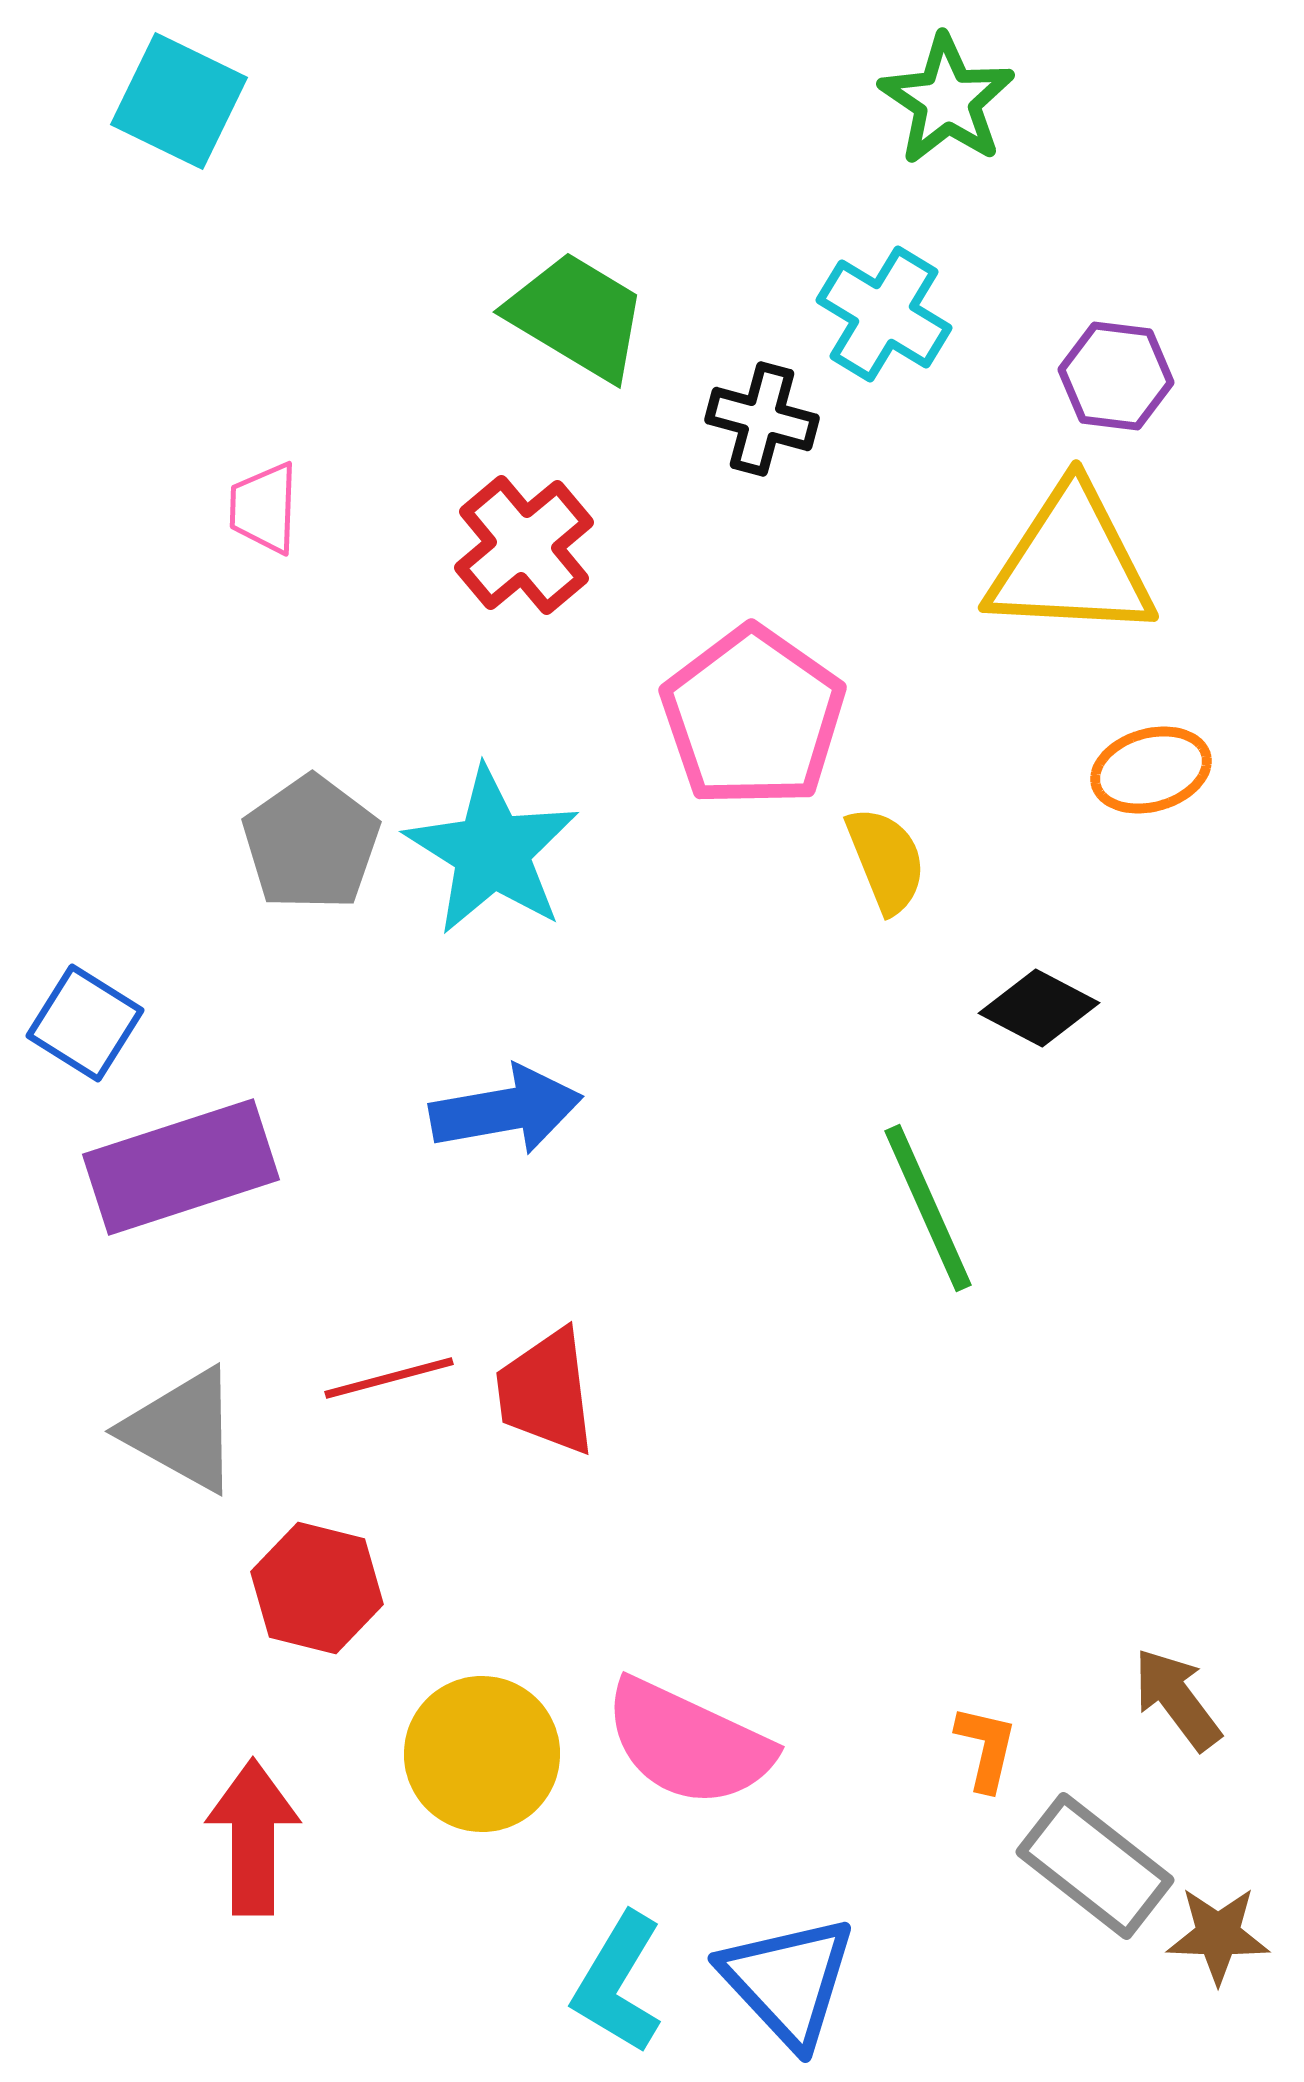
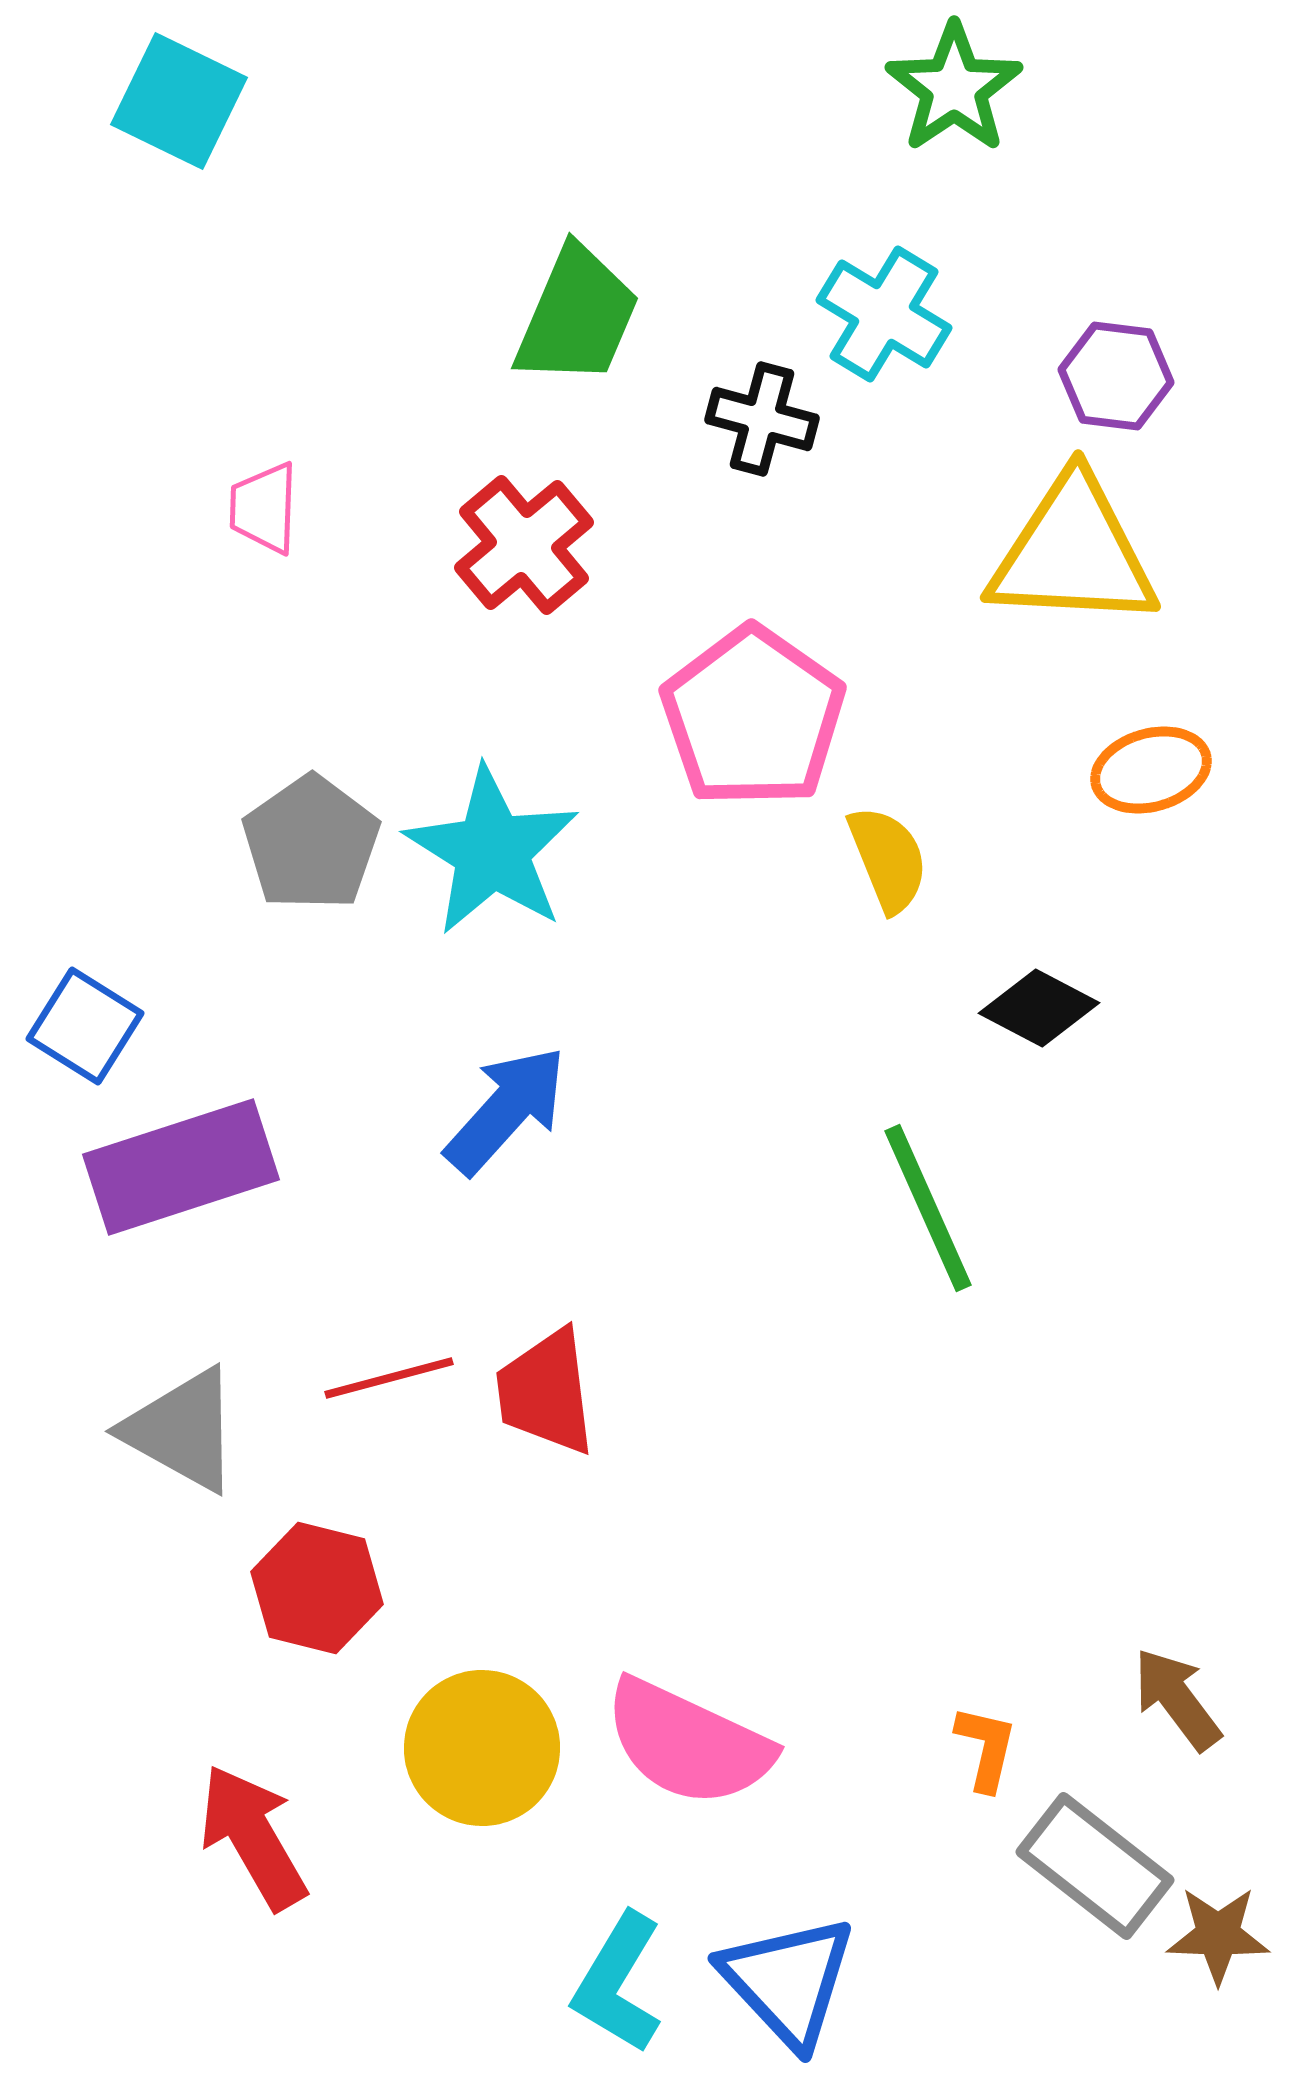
green star: moved 7 px right, 12 px up; rotated 4 degrees clockwise
green trapezoid: rotated 82 degrees clockwise
yellow triangle: moved 2 px right, 10 px up
yellow semicircle: moved 2 px right, 1 px up
blue square: moved 3 px down
blue arrow: rotated 38 degrees counterclockwise
yellow circle: moved 6 px up
red arrow: rotated 30 degrees counterclockwise
